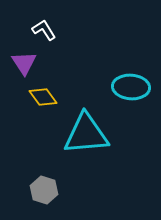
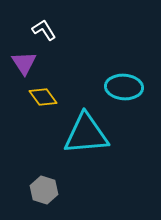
cyan ellipse: moved 7 px left
